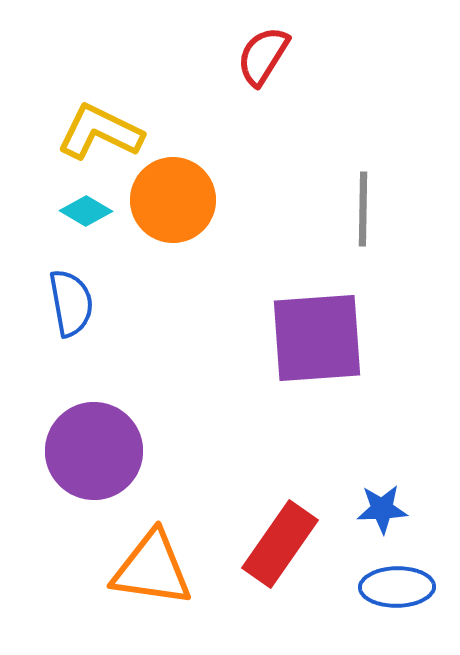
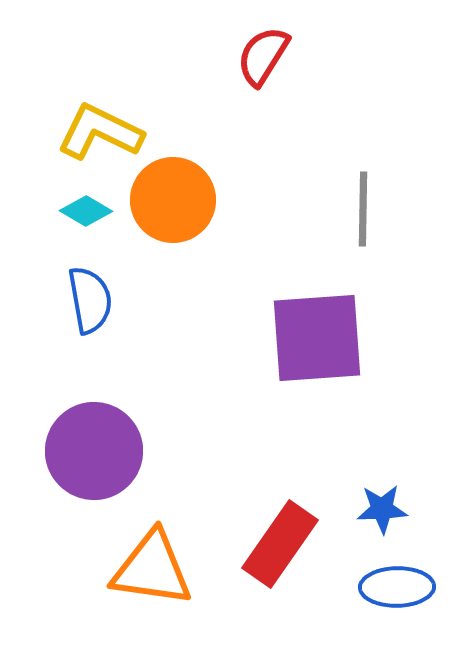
blue semicircle: moved 19 px right, 3 px up
